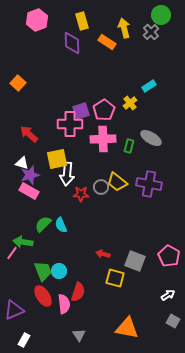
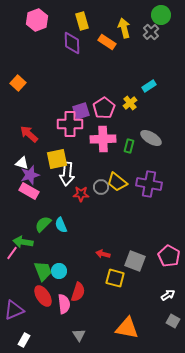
pink pentagon at (104, 110): moved 2 px up
